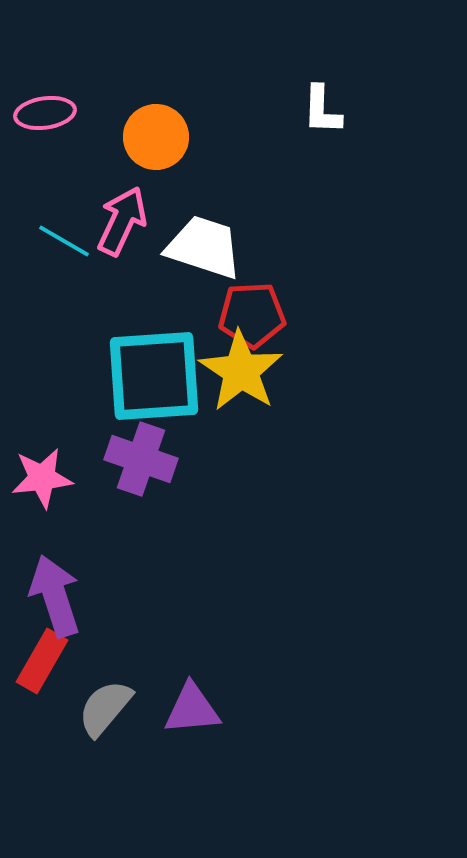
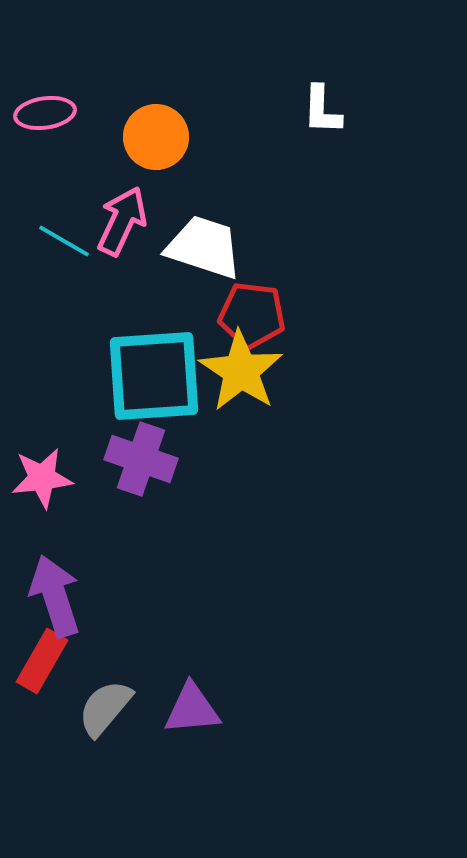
red pentagon: rotated 10 degrees clockwise
